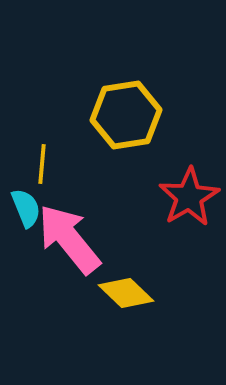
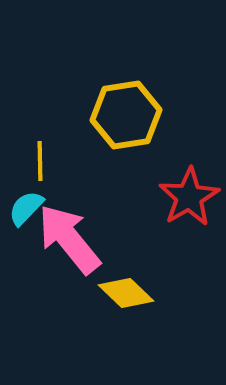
yellow line: moved 2 px left, 3 px up; rotated 6 degrees counterclockwise
cyan semicircle: rotated 114 degrees counterclockwise
